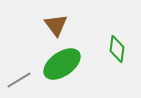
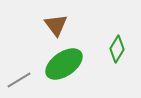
green diamond: rotated 24 degrees clockwise
green ellipse: moved 2 px right
